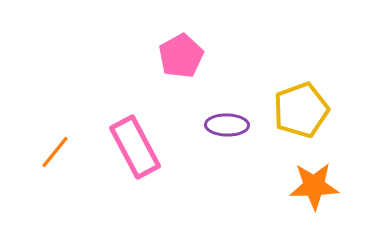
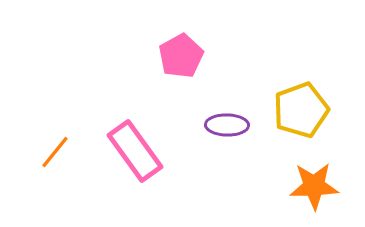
pink rectangle: moved 4 px down; rotated 8 degrees counterclockwise
